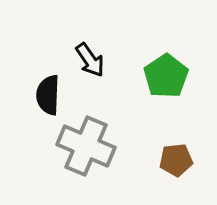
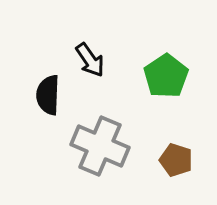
gray cross: moved 14 px right
brown pentagon: rotated 24 degrees clockwise
